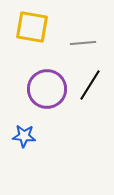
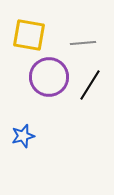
yellow square: moved 3 px left, 8 px down
purple circle: moved 2 px right, 12 px up
blue star: moved 1 px left; rotated 20 degrees counterclockwise
